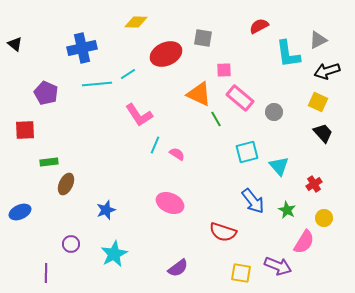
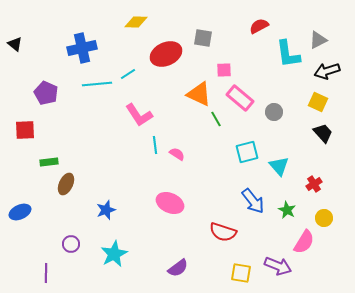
cyan line at (155, 145): rotated 30 degrees counterclockwise
